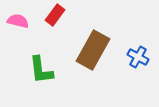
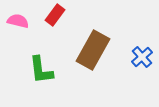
blue cross: moved 4 px right; rotated 20 degrees clockwise
